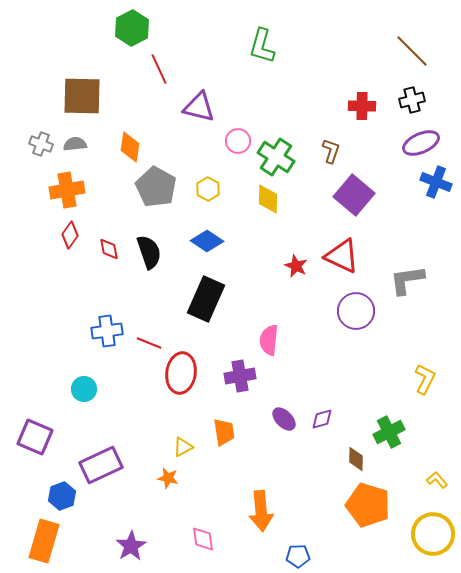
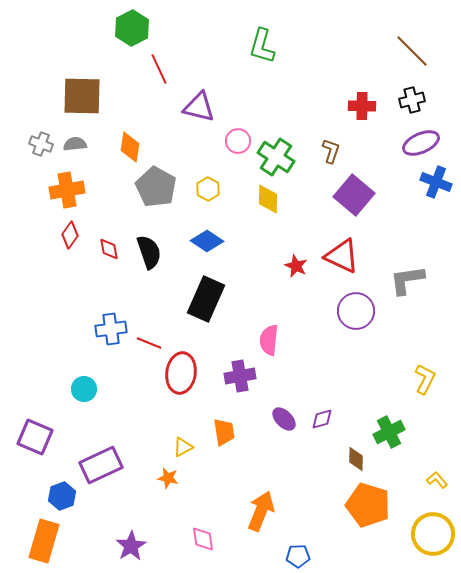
blue cross at (107, 331): moved 4 px right, 2 px up
orange arrow at (261, 511): rotated 153 degrees counterclockwise
